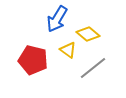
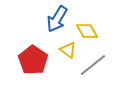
yellow diamond: moved 1 px left, 3 px up; rotated 20 degrees clockwise
red pentagon: rotated 20 degrees clockwise
gray line: moved 3 px up
